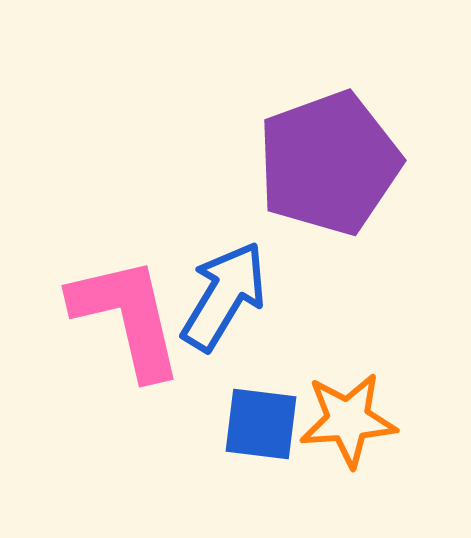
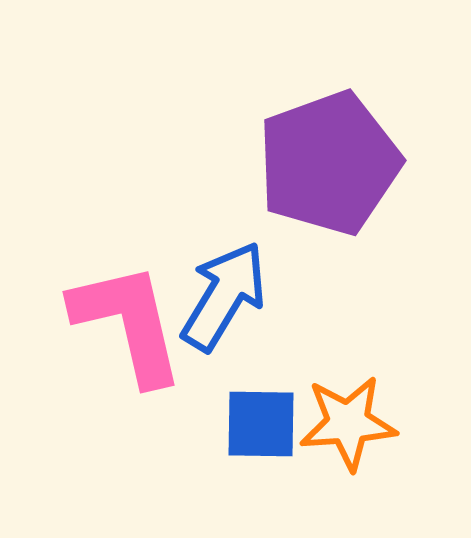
pink L-shape: moved 1 px right, 6 px down
orange star: moved 3 px down
blue square: rotated 6 degrees counterclockwise
